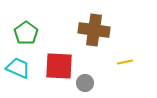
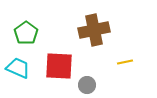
brown cross: rotated 20 degrees counterclockwise
gray circle: moved 2 px right, 2 px down
